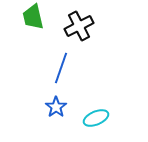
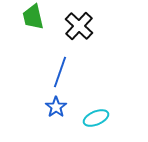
black cross: rotated 20 degrees counterclockwise
blue line: moved 1 px left, 4 px down
